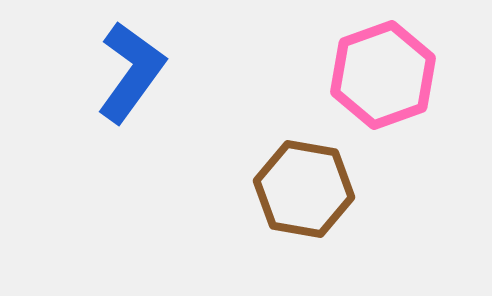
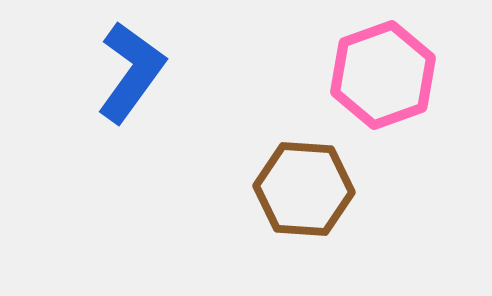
brown hexagon: rotated 6 degrees counterclockwise
